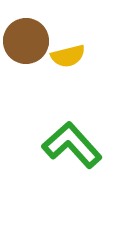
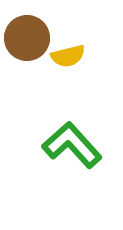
brown circle: moved 1 px right, 3 px up
